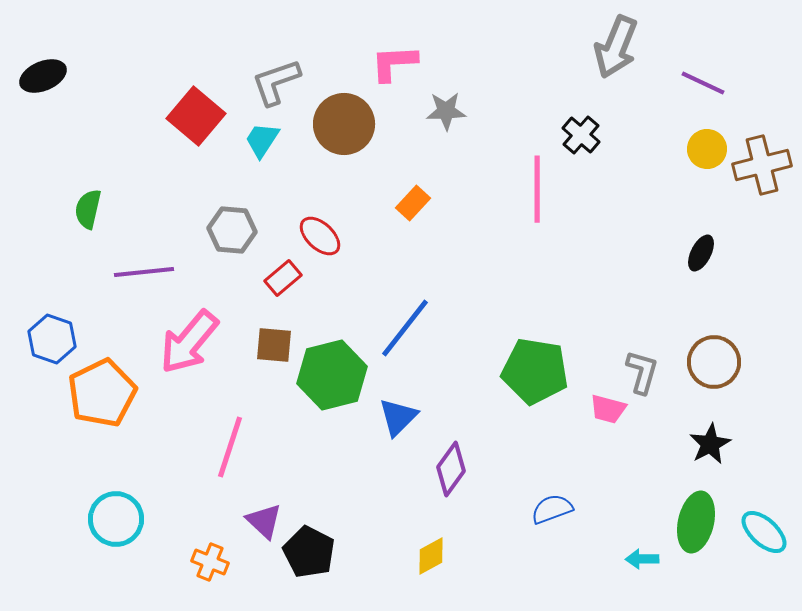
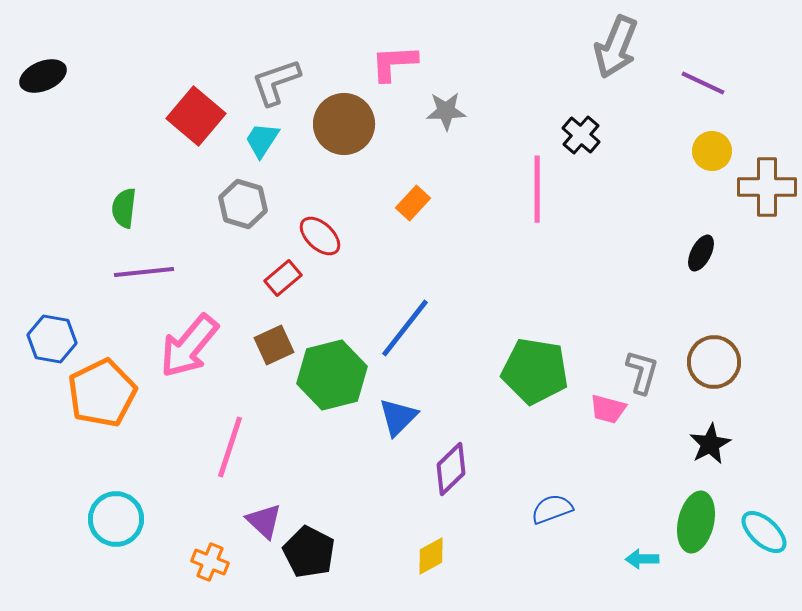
yellow circle at (707, 149): moved 5 px right, 2 px down
brown cross at (762, 165): moved 5 px right, 22 px down; rotated 14 degrees clockwise
green semicircle at (88, 209): moved 36 px right, 1 px up; rotated 6 degrees counterclockwise
gray hexagon at (232, 230): moved 11 px right, 26 px up; rotated 12 degrees clockwise
blue hexagon at (52, 339): rotated 9 degrees counterclockwise
pink arrow at (189, 342): moved 4 px down
brown square at (274, 345): rotated 30 degrees counterclockwise
purple diamond at (451, 469): rotated 10 degrees clockwise
